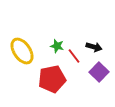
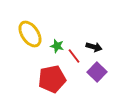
yellow ellipse: moved 8 px right, 17 px up
purple square: moved 2 px left
